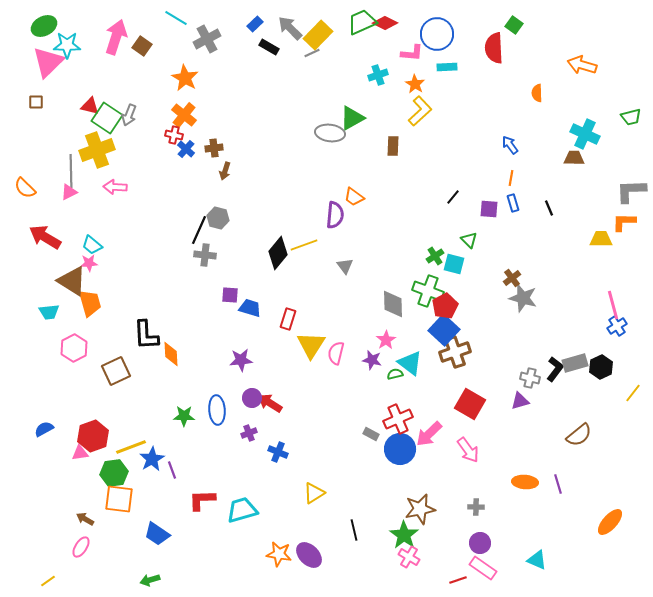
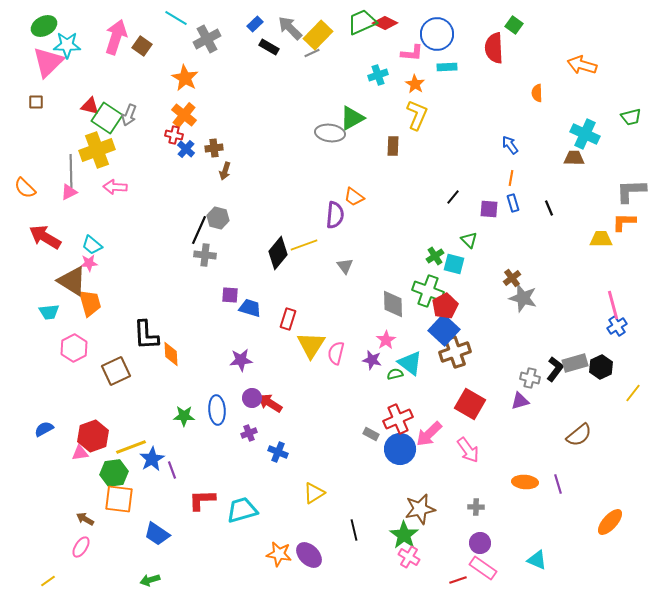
yellow L-shape at (420, 111): moved 3 px left, 4 px down; rotated 24 degrees counterclockwise
